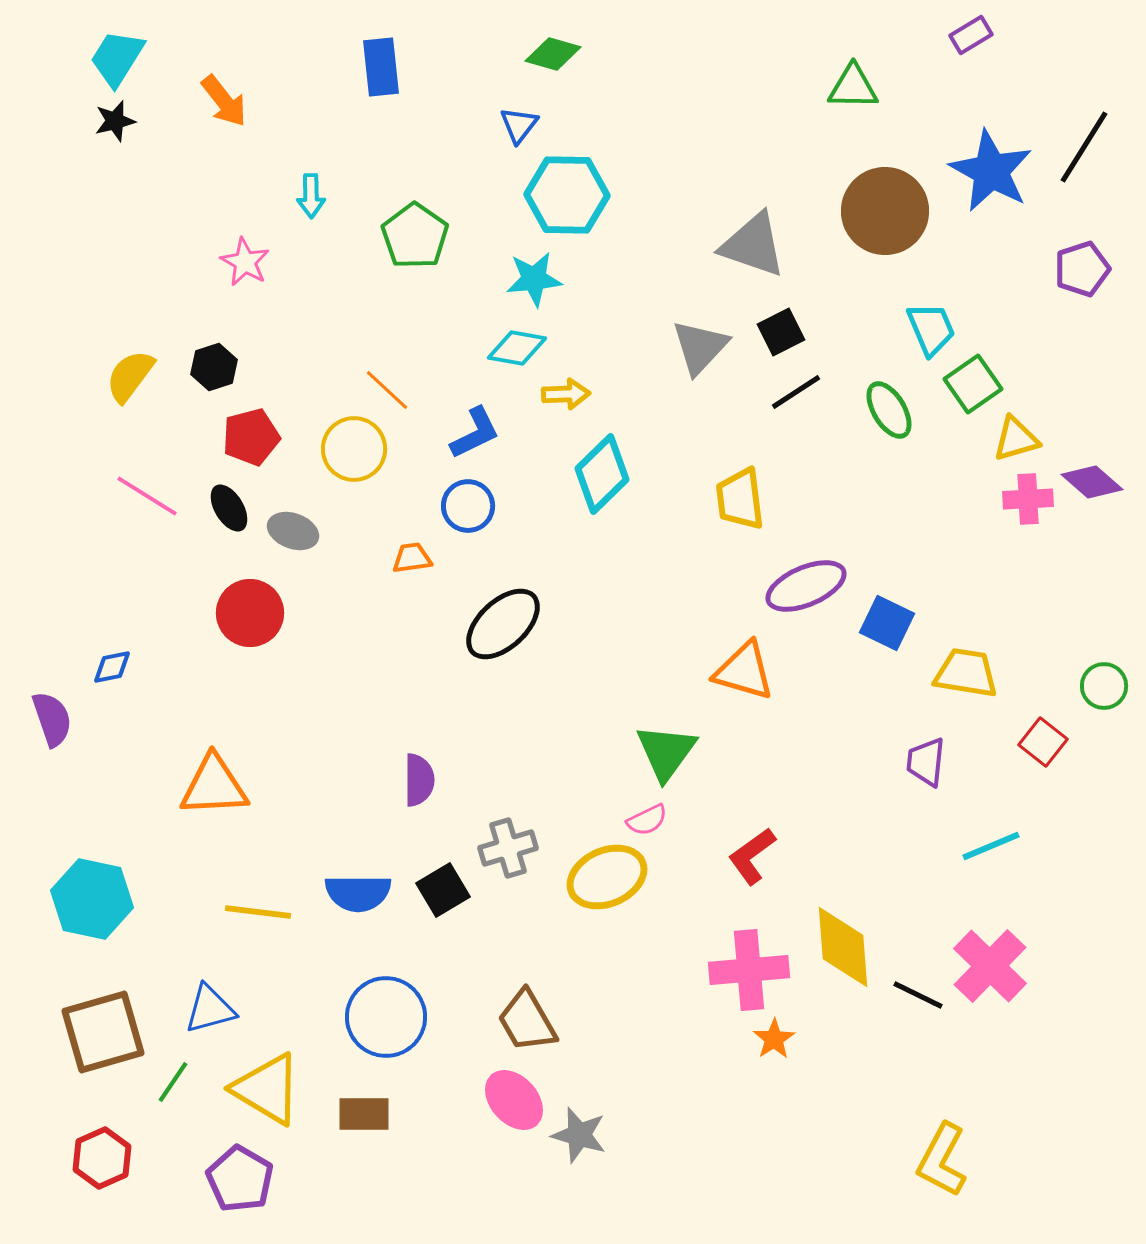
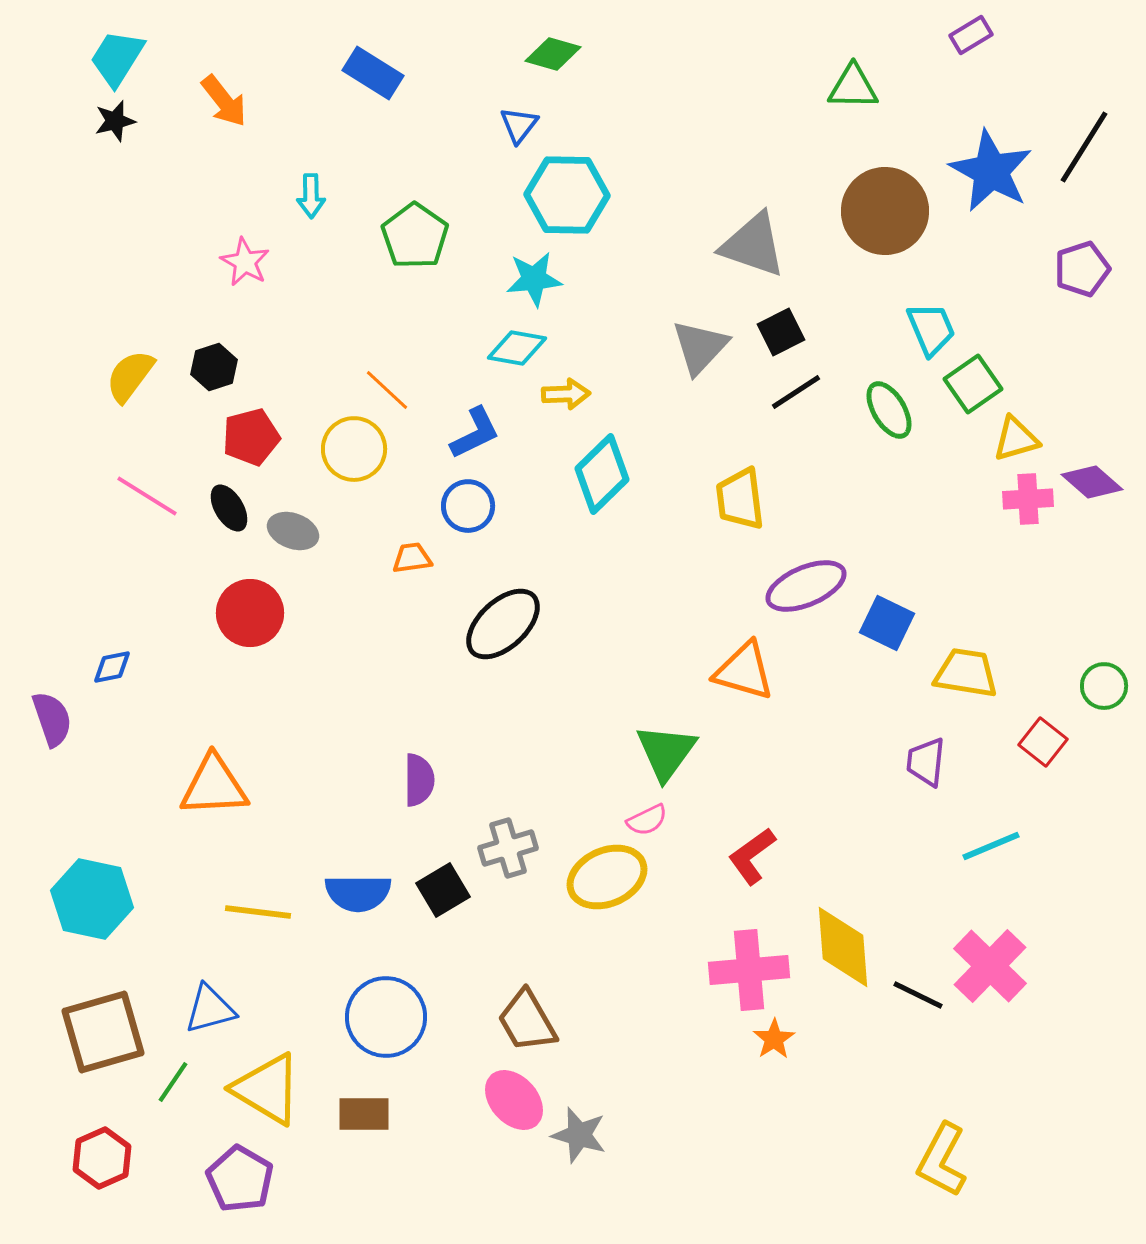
blue rectangle at (381, 67): moved 8 px left, 6 px down; rotated 52 degrees counterclockwise
